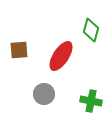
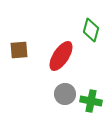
gray circle: moved 21 px right
